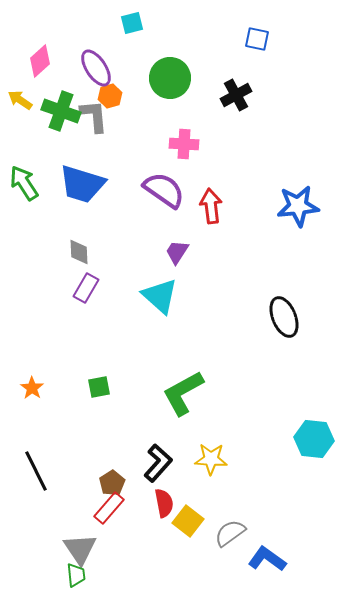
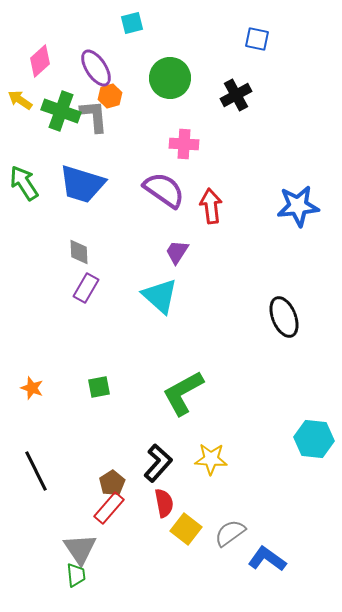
orange star: rotated 15 degrees counterclockwise
yellow square: moved 2 px left, 8 px down
